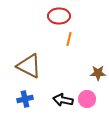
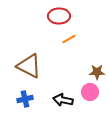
orange line: rotated 48 degrees clockwise
brown star: moved 1 px left, 1 px up
pink circle: moved 3 px right, 7 px up
